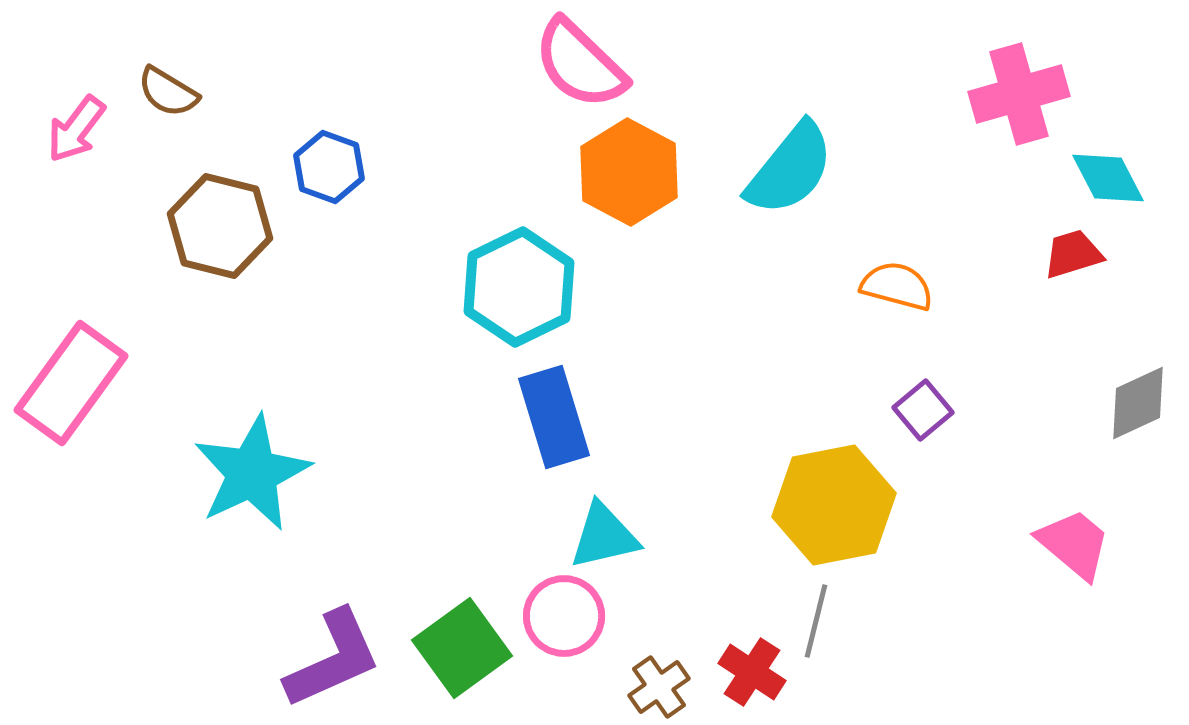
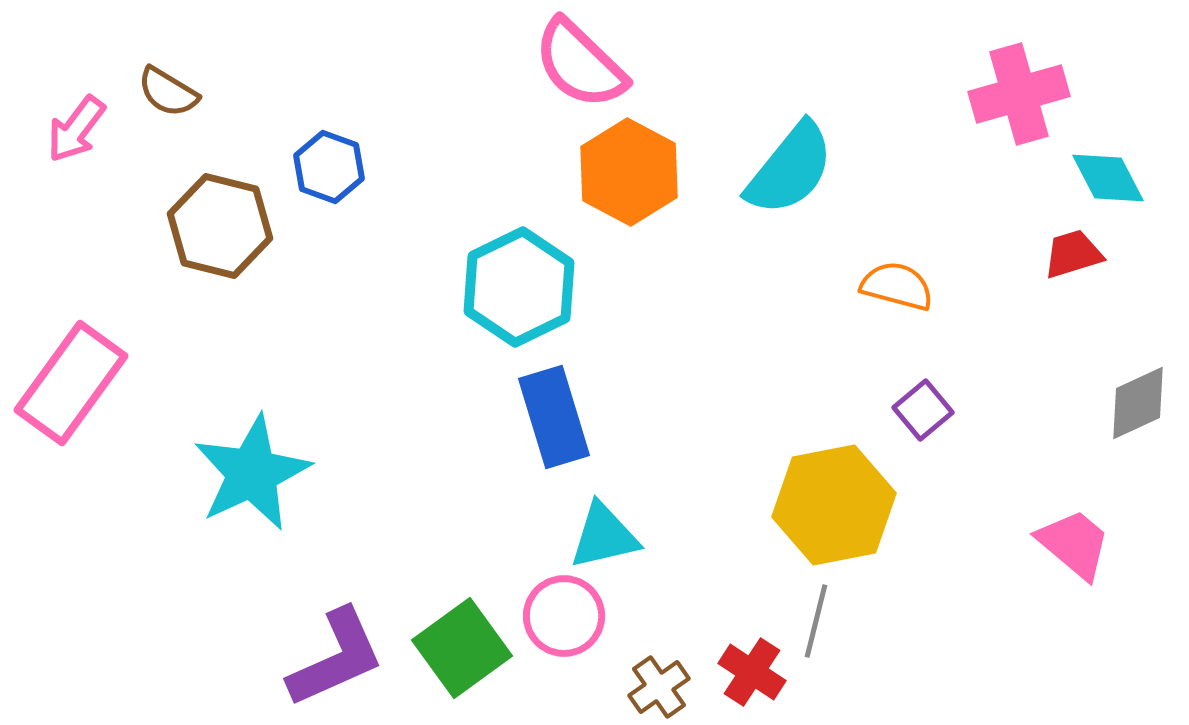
purple L-shape: moved 3 px right, 1 px up
